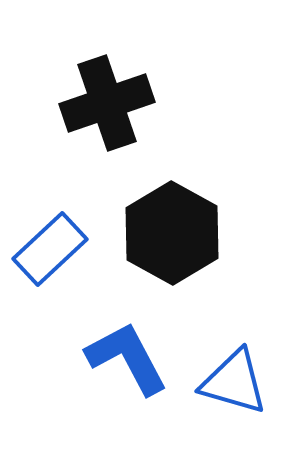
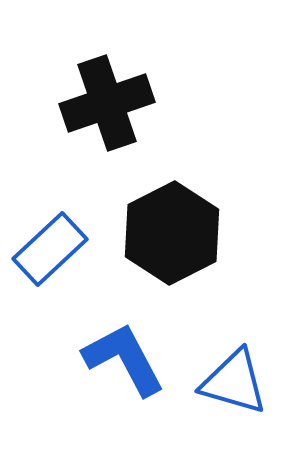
black hexagon: rotated 4 degrees clockwise
blue L-shape: moved 3 px left, 1 px down
